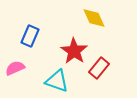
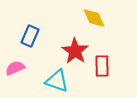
red star: moved 1 px right
red rectangle: moved 3 px right, 2 px up; rotated 40 degrees counterclockwise
